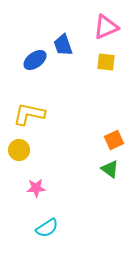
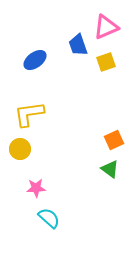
blue trapezoid: moved 15 px right
yellow square: rotated 24 degrees counterclockwise
yellow L-shape: rotated 20 degrees counterclockwise
yellow circle: moved 1 px right, 1 px up
cyan semicircle: moved 2 px right, 10 px up; rotated 105 degrees counterclockwise
